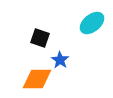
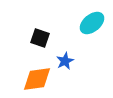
blue star: moved 5 px right, 1 px down; rotated 12 degrees clockwise
orange diamond: rotated 8 degrees counterclockwise
